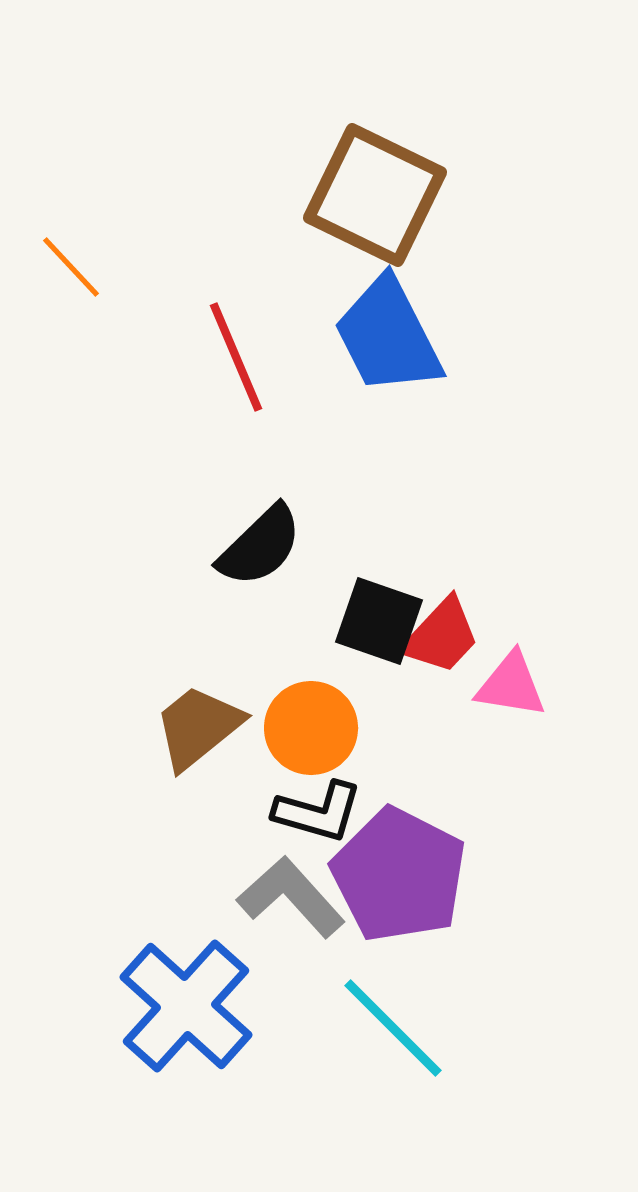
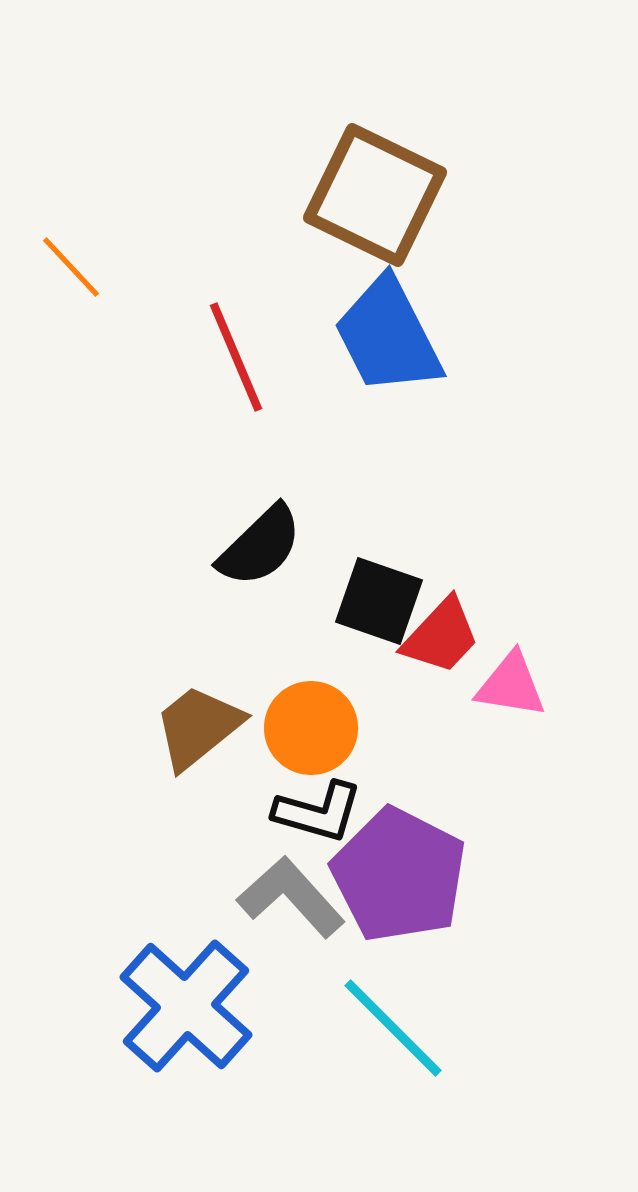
black square: moved 20 px up
